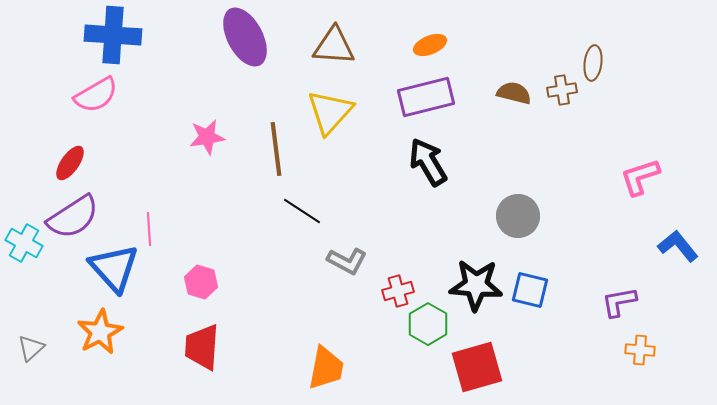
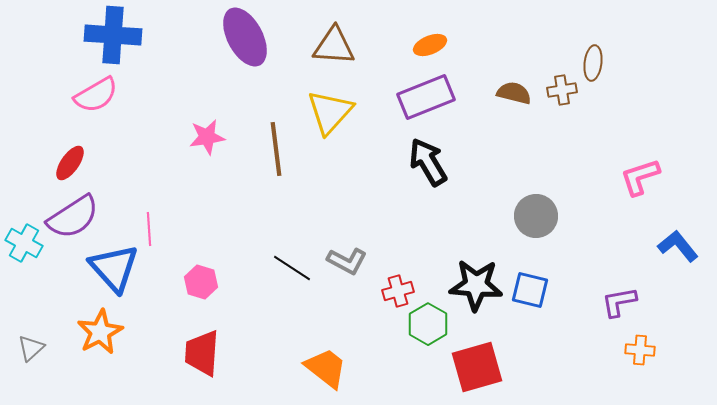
purple rectangle: rotated 8 degrees counterclockwise
black line: moved 10 px left, 57 px down
gray circle: moved 18 px right
red trapezoid: moved 6 px down
orange trapezoid: rotated 63 degrees counterclockwise
